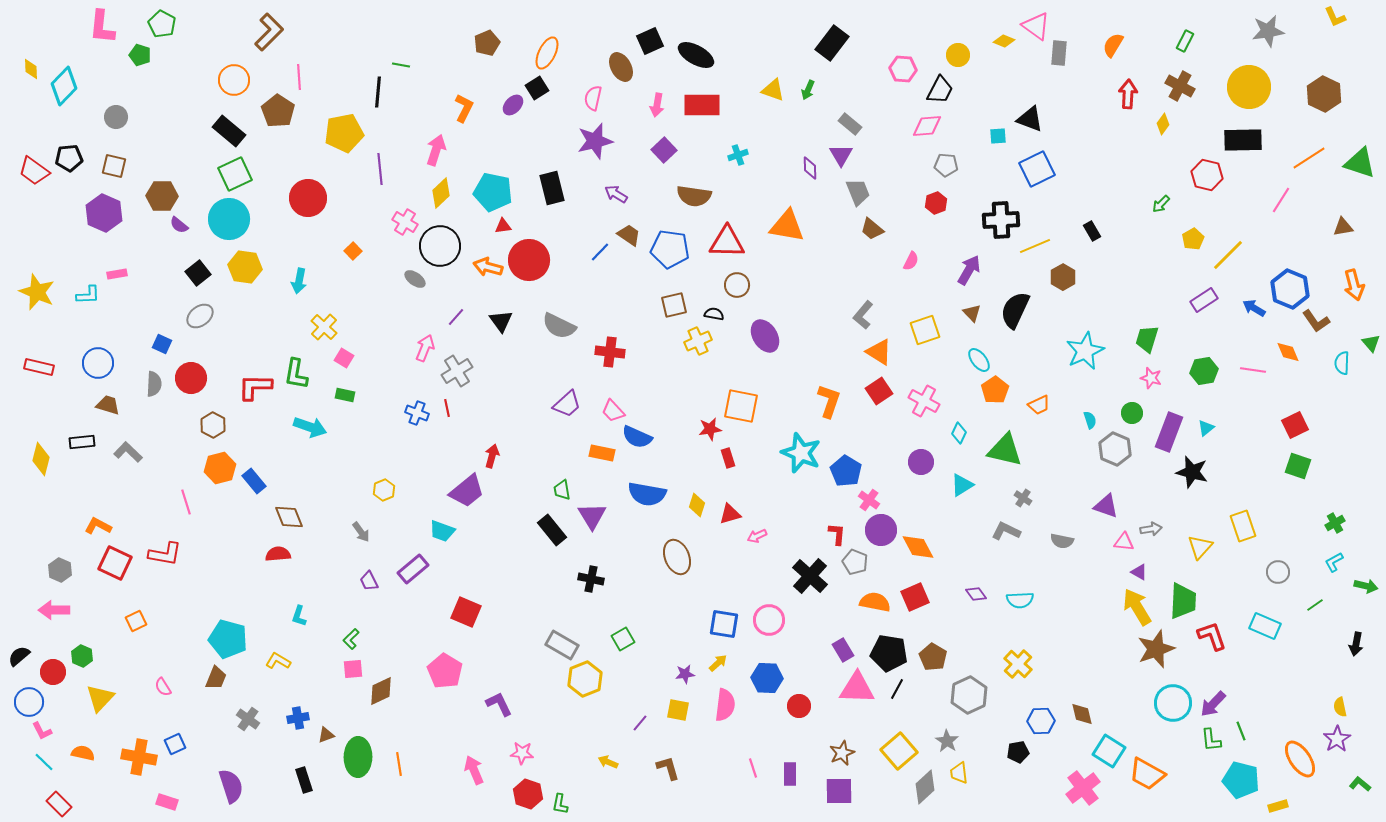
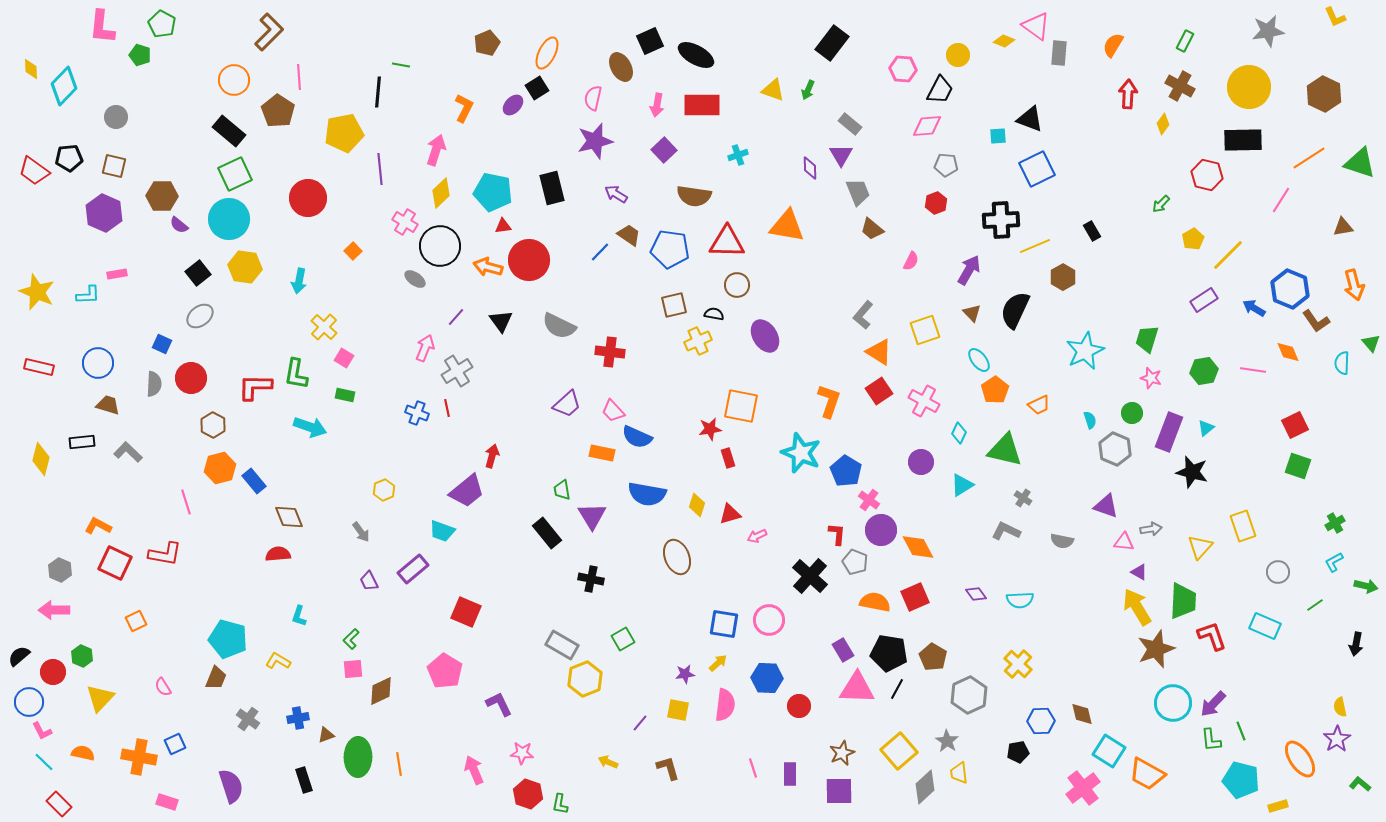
black rectangle at (552, 530): moved 5 px left, 3 px down
